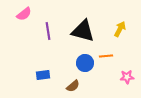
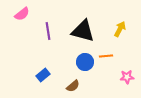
pink semicircle: moved 2 px left
blue circle: moved 1 px up
blue rectangle: rotated 32 degrees counterclockwise
